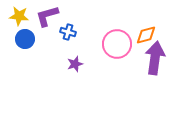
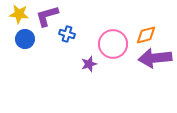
yellow star: moved 2 px up
blue cross: moved 1 px left, 2 px down
pink circle: moved 4 px left
purple arrow: rotated 104 degrees counterclockwise
purple star: moved 14 px right
